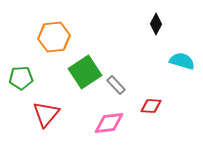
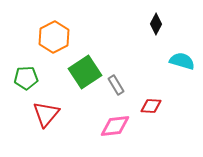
orange hexagon: rotated 20 degrees counterclockwise
green pentagon: moved 5 px right
gray rectangle: rotated 12 degrees clockwise
pink diamond: moved 6 px right, 3 px down
